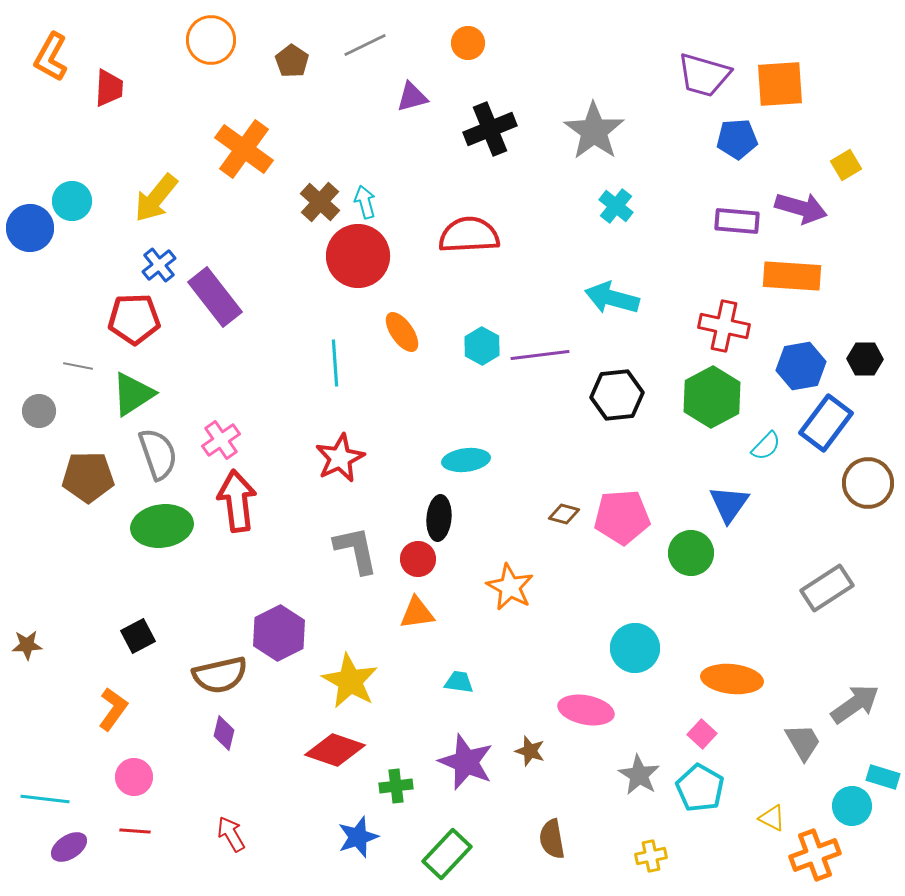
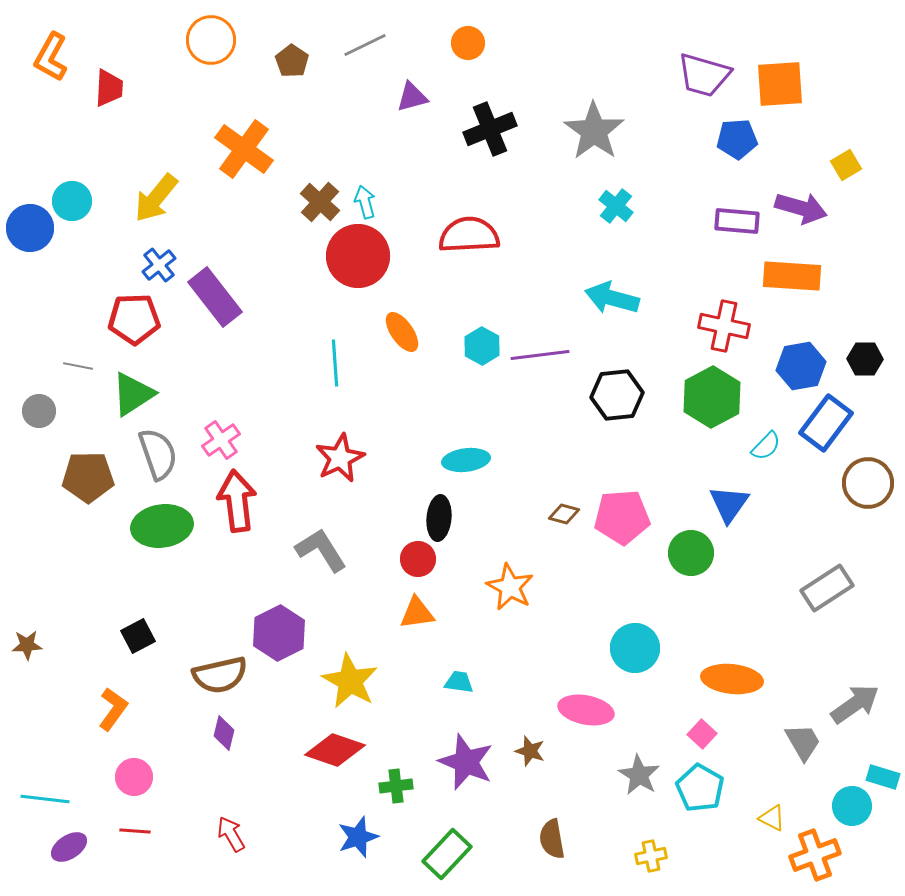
gray L-shape at (356, 550): moved 35 px left; rotated 20 degrees counterclockwise
